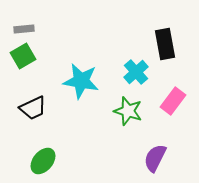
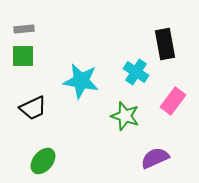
green square: rotated 30 degrees clockwise
cyan cross: rotated 15 degrees counterclockwise
green star: moved 3 px left, 5 px down
purple semicircle: rotated 40 degrees clockwise
